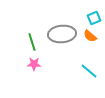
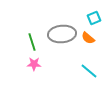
orange semicircle: moved 2 px left, 2 px down
